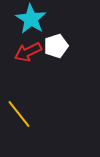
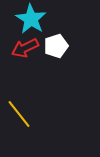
red arrow: moved 3 px left, 4 px up
